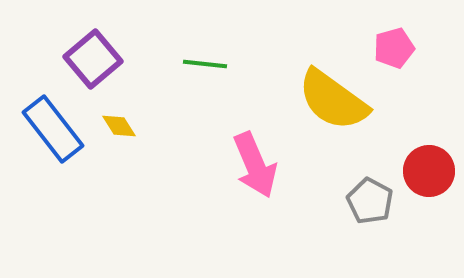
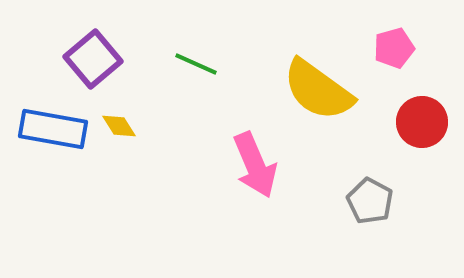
green line: moved 9 px left; rotated 18 degrees clockwise
yellow semicircle: moved 15 px left, 10 px up
blue rectangle: rotated 42 degrees counterclockwise
red circle: moved 7 px left, 49 px up
